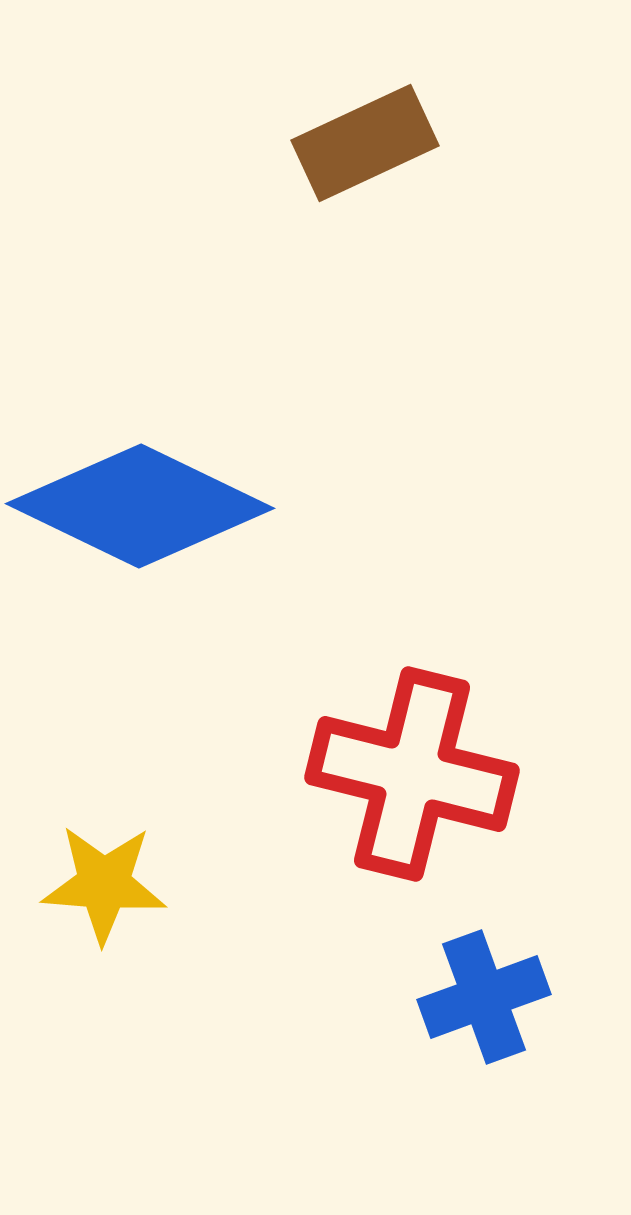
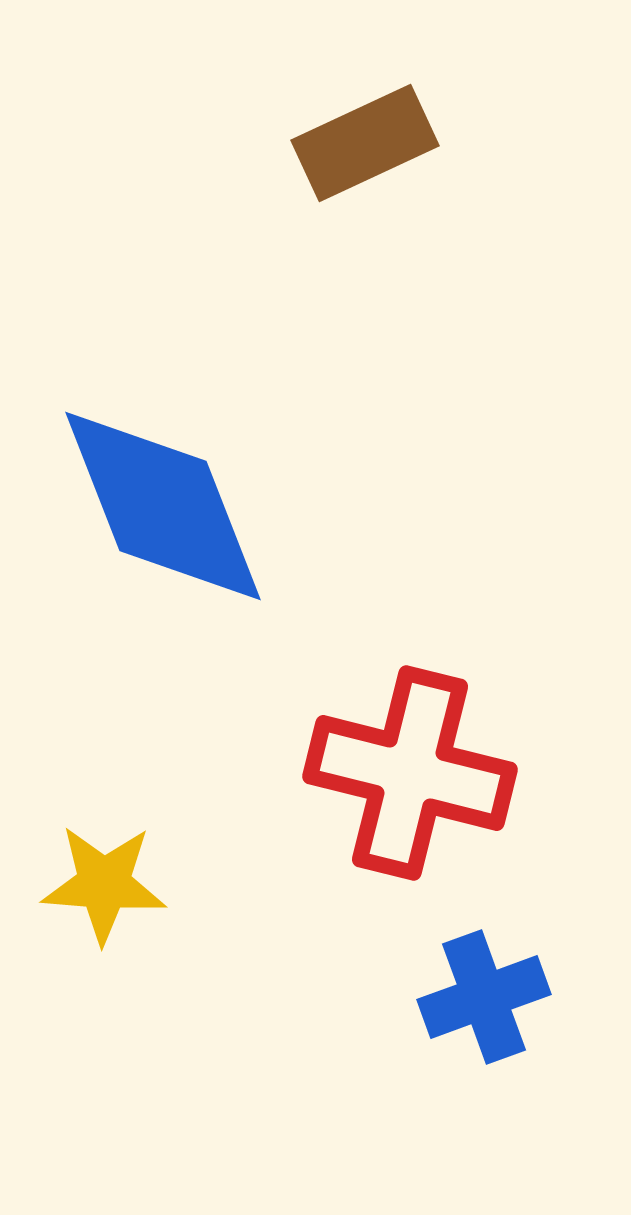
blue diamond: moved 23 px right; rotated 43 degrees clockwise
red cross: moved 2 px left, 1 px up
